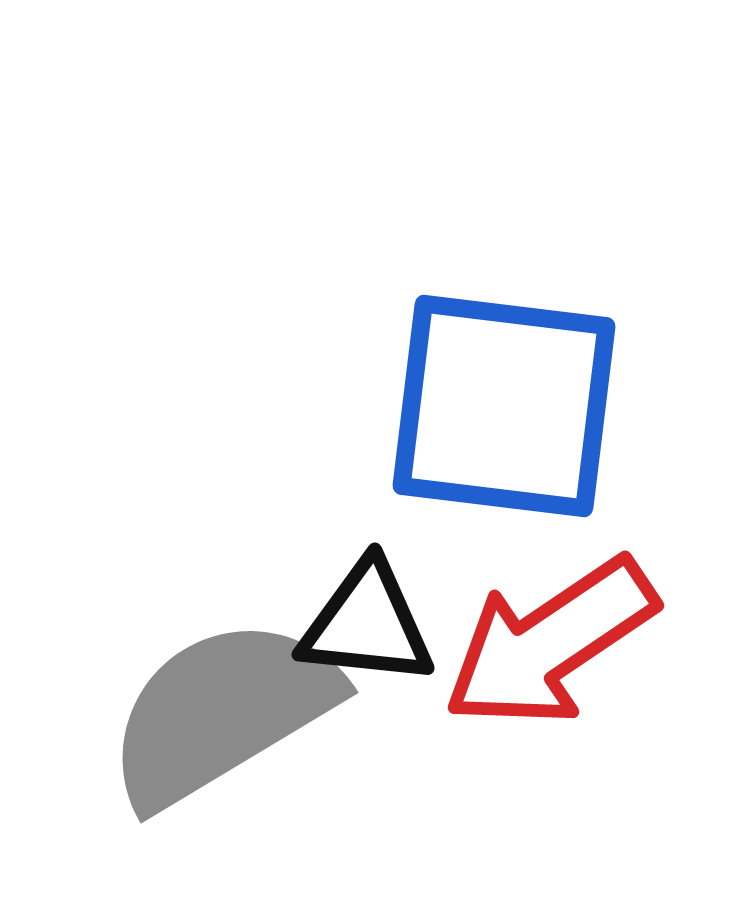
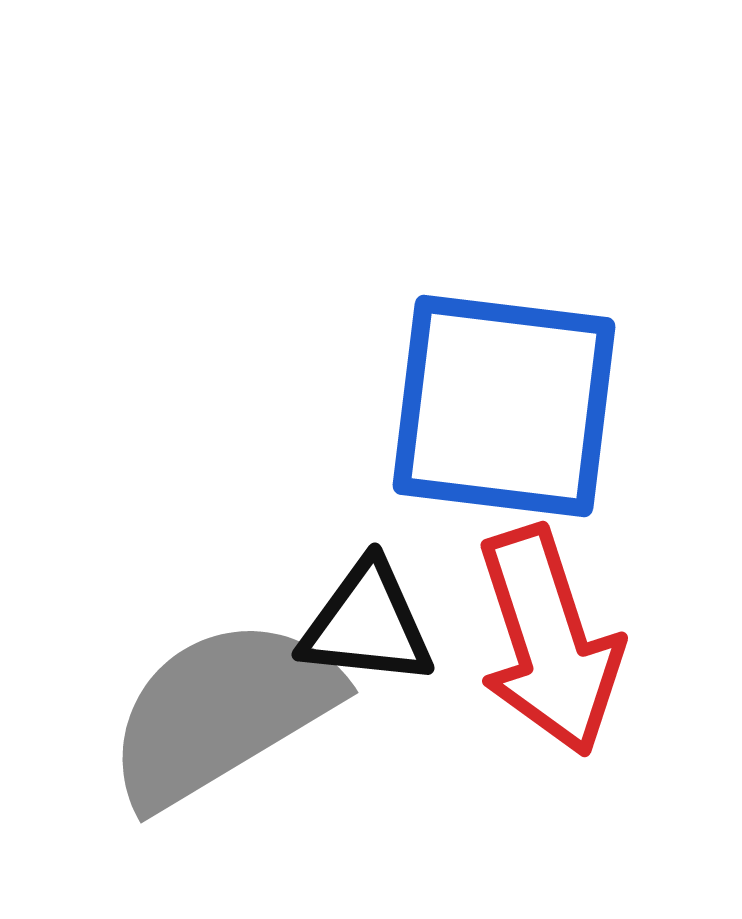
red arrow: moved 1 px left, 2 px up; rotated 74 degrees counterclockwise
